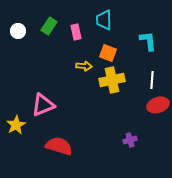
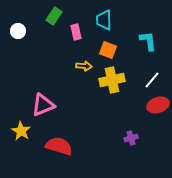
green rectangle: moved 5 px right, 10 px up
orange square: moved 3 px up
white line: rotated 36 degrees clockwise
yellow star: moved 5 px right, 6 px down; rotated 12 degrees counterclockwise
purple cross: moved 1 px right, 2 px up
